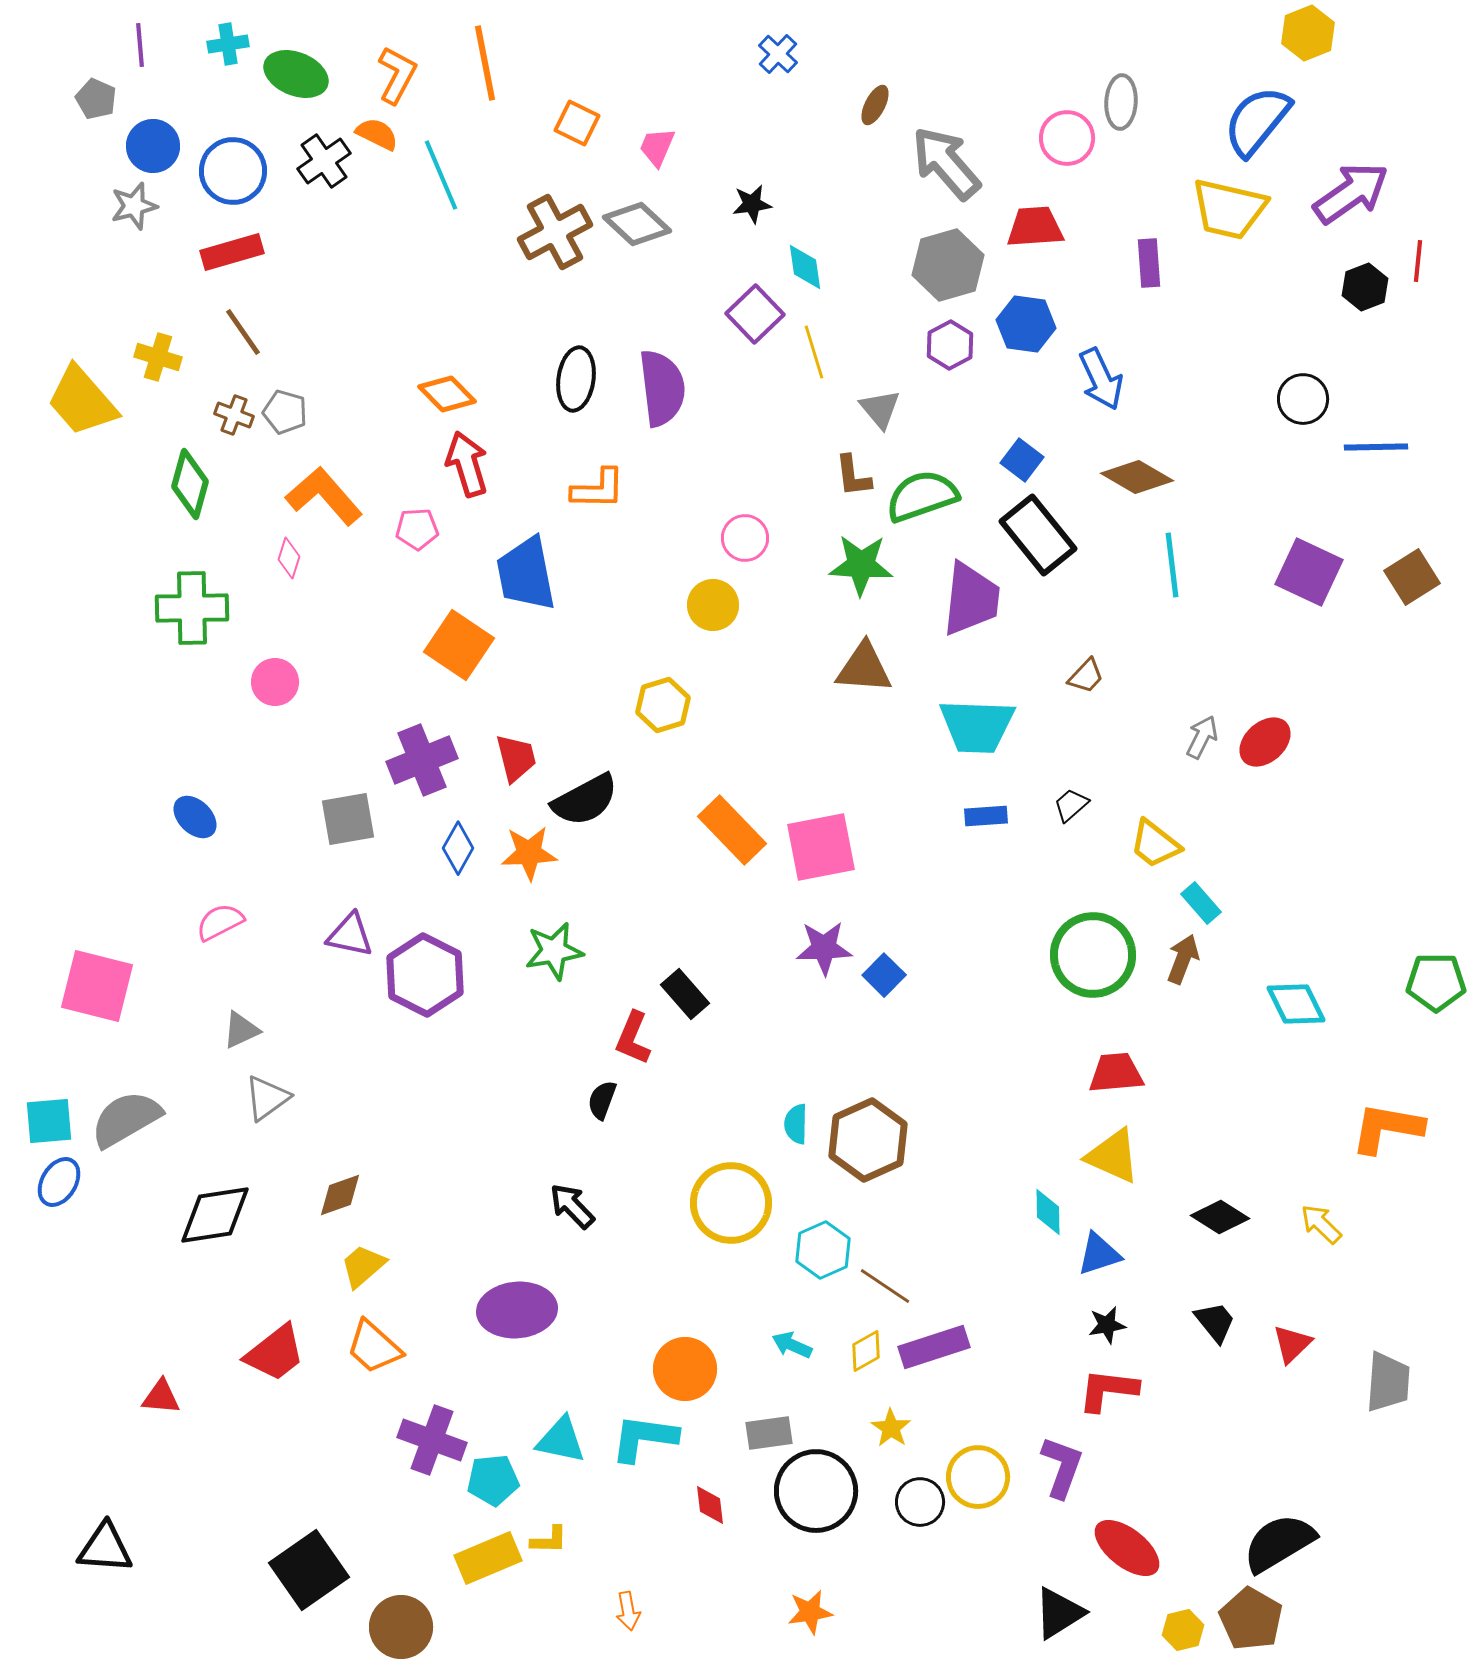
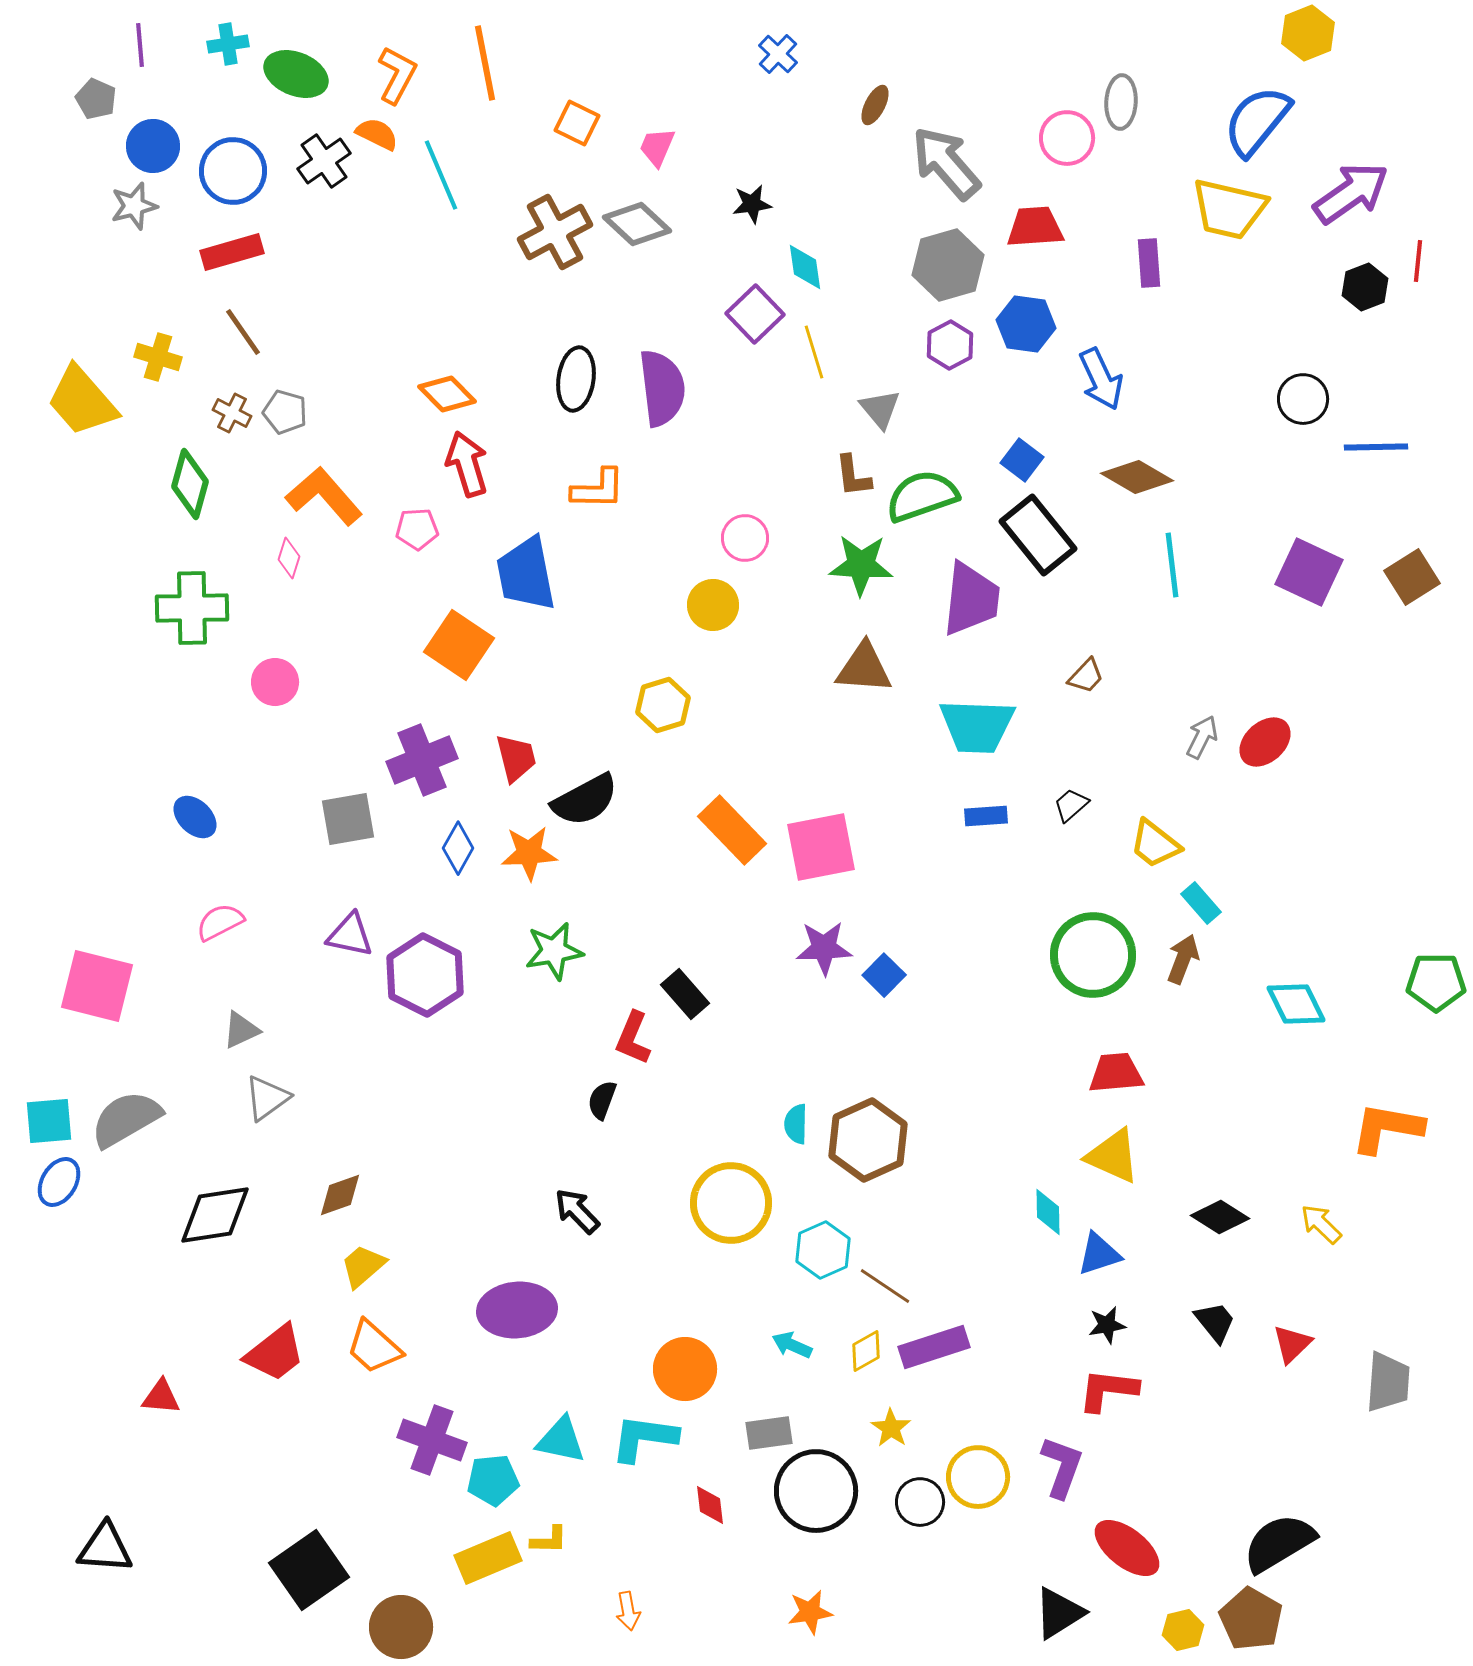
brown cross at (234, 415): moved 2 px left, 2 px up; rotated 6 degrees clockwise
black arrow at (572, 1206): moved 5 px right, 5 px down
